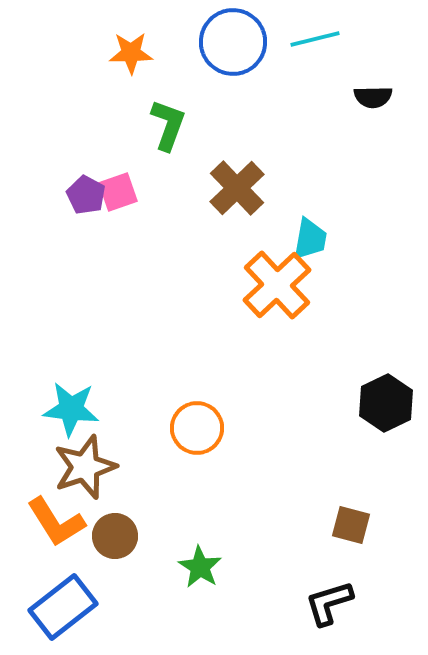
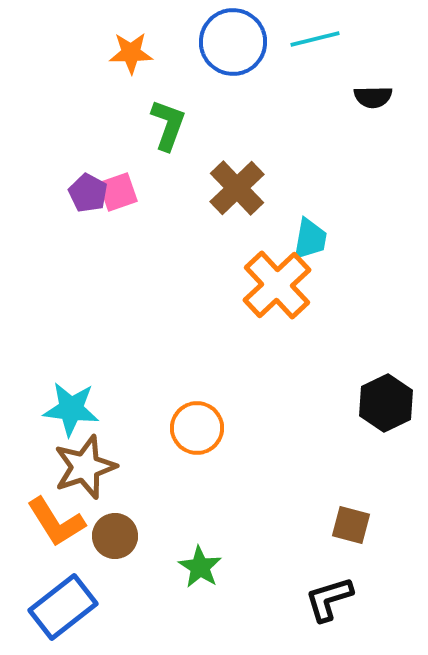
purple pentagon: moved 2 px right, 2 px up
black L-shape: moved 4 px up
